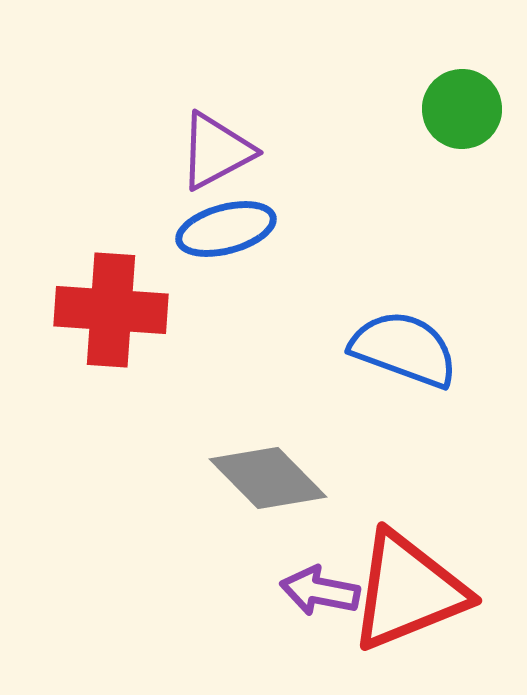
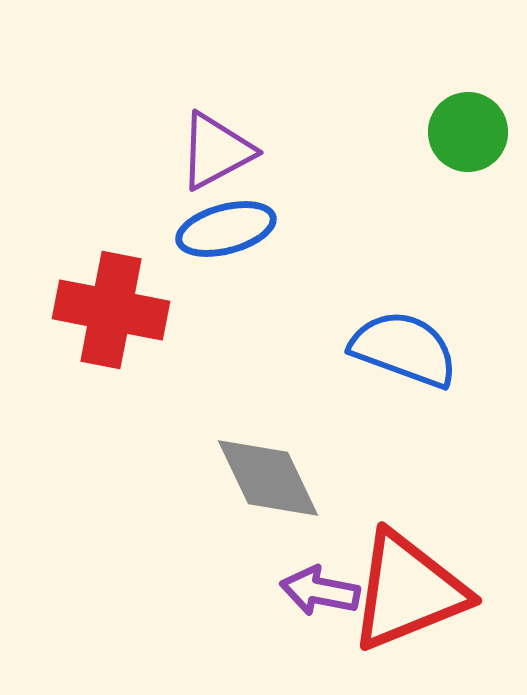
green circle: moved 6 px right, 23 px down
red cross: rotated 7 degrees clockwise
gray diamond: rotated 19 degrees clockwise
